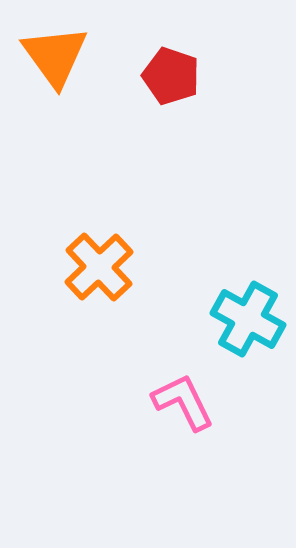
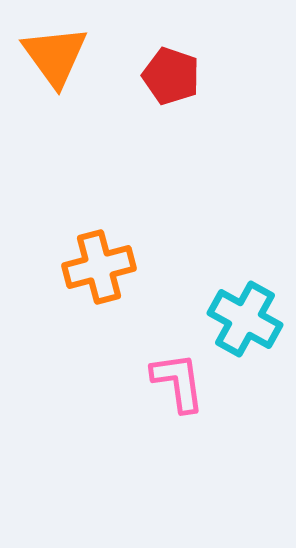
orange cross: rotated 28 degrees clockwise
cyan cross: moved 3 px left
pink L-shape: moved 5 px left, 20 px up; rotated 18 degrees clockwise
